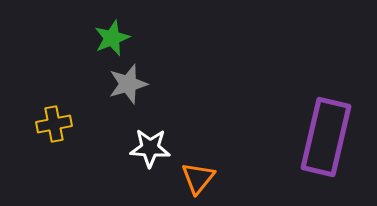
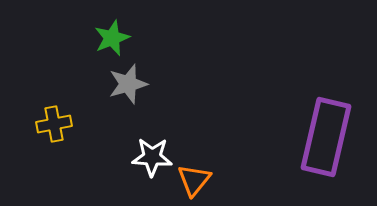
white star: moved 2 px right, 9 px down
orange triangle: moved 4 px left, 2 px down
